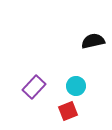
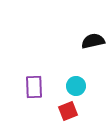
purple rectangle: rotated 45 degrees counterclockwise
